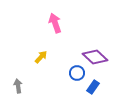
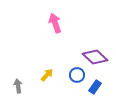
yellow arrow: moved 6 px right, 18 px down
blue circle: moved 2 px down
blue rectangle: moved 2 px right
